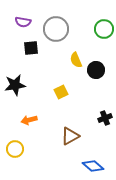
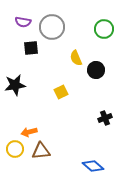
gray circle: moved 4 px left, 2 px up
yellow semicircle: moved 2 px up
orange arrow: moved 12 px down
brown triangle: moved 29 px left, 15 px down; rotated 24 degrees clockwise
